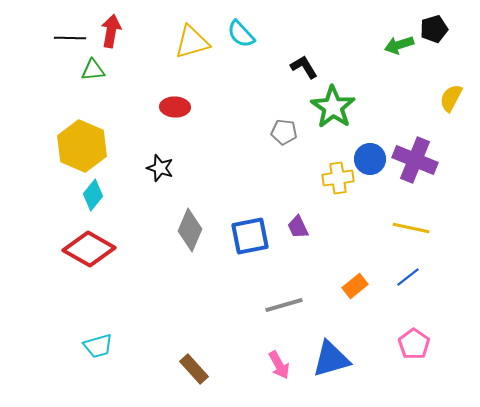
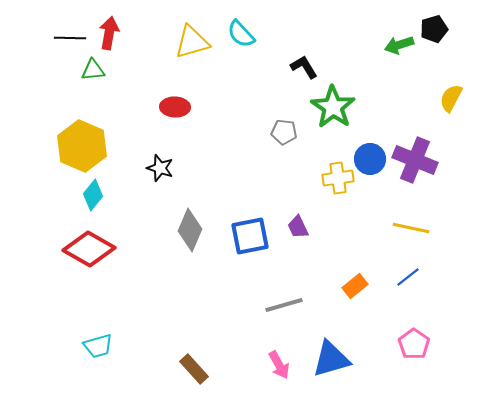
red arrow: moved 2 px left, 2 px down
